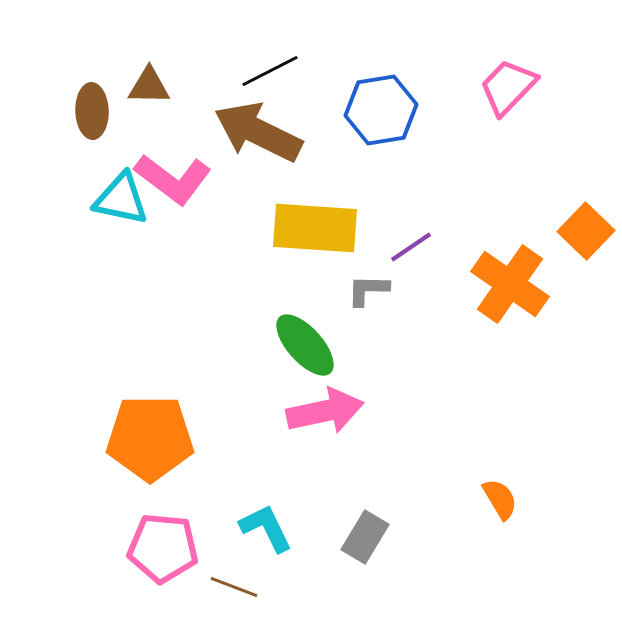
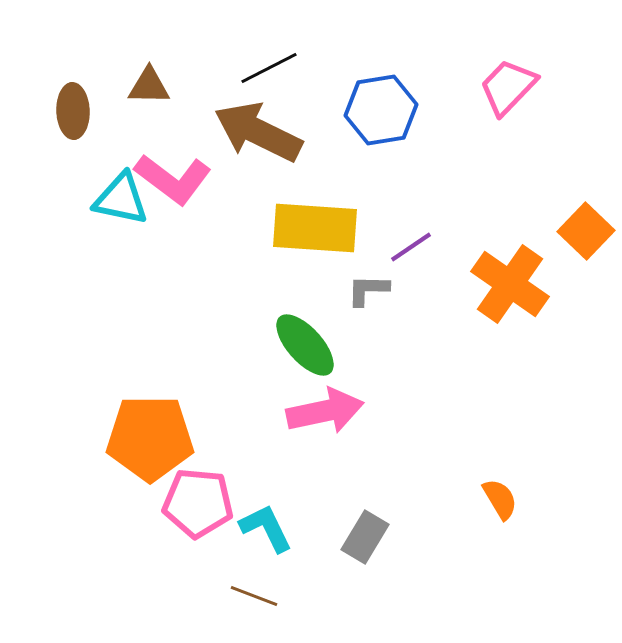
black line: moved 1 px left, 3 px up
brown ellipse: moved 19 px left
pink pentagon: moved 35 px right, 45 px up
brown line: moved 20 px right, 9 px down
